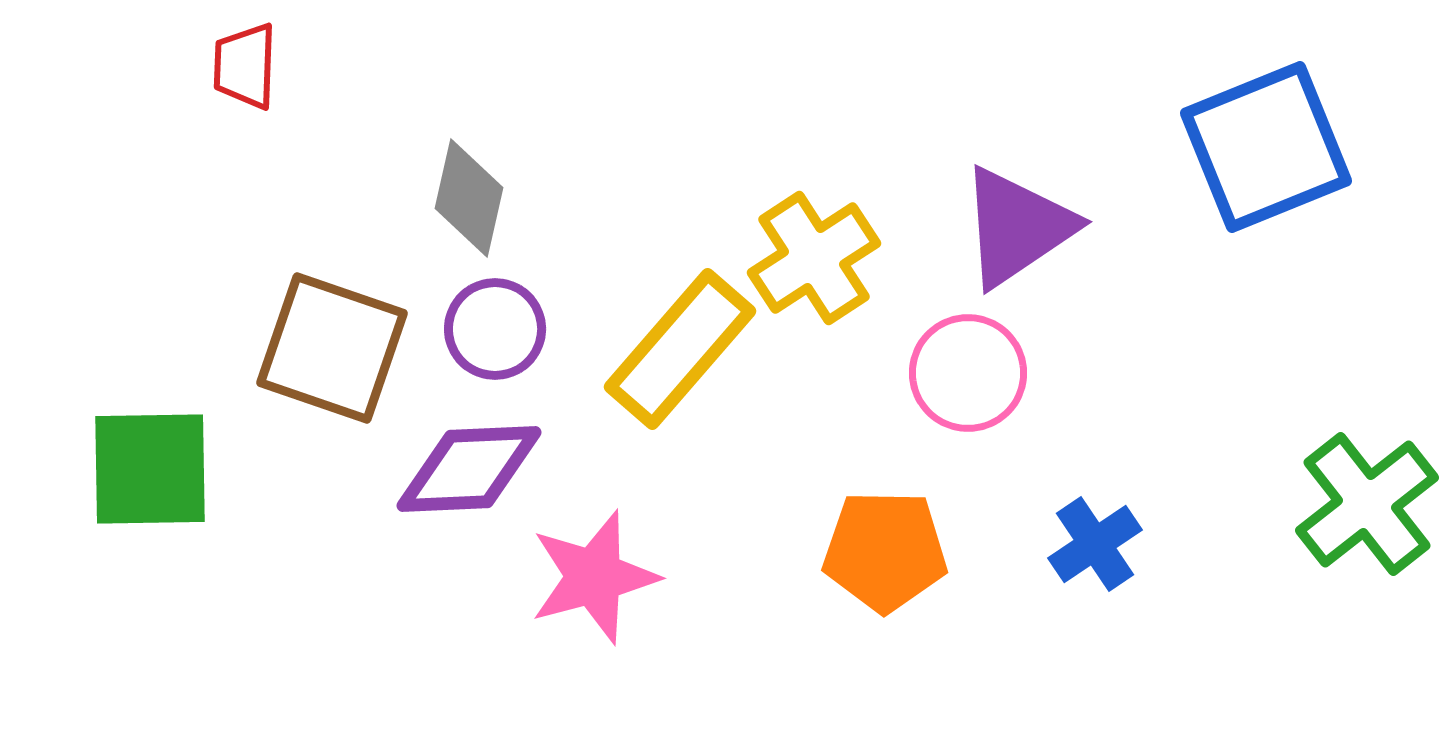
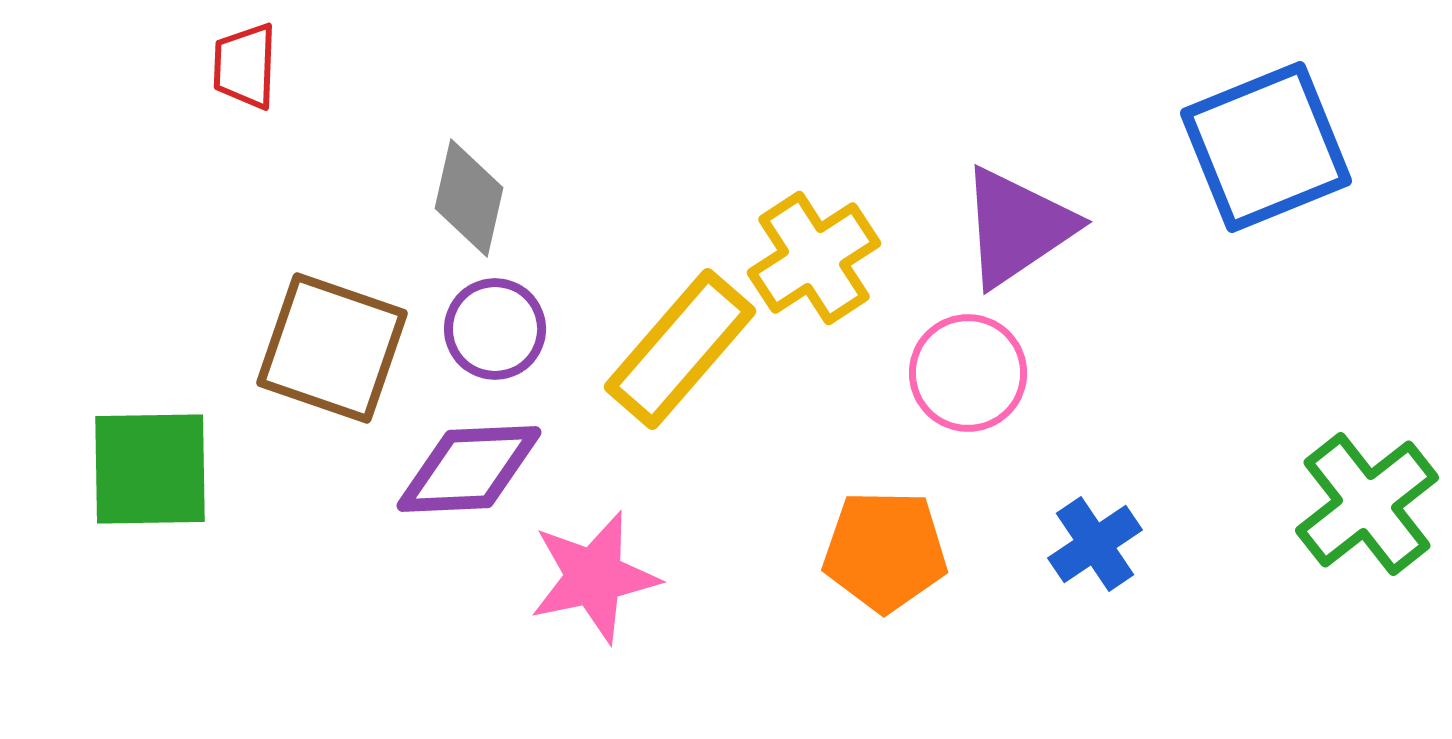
pink star: rotated 3 degrees clockwise
